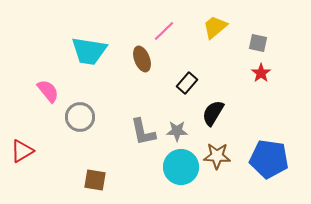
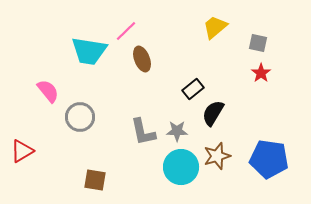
pink line: moved 38 px left
black rectangle: moved 6 px right, 6 px down; rotated 10 degrees clockwise
brown star: rotated 20 degrees counterclockwise
